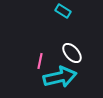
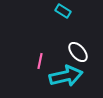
white ellipse: moved 6 px right, 1 px up
cyan arrow: moved 6 px right, 1 px up
